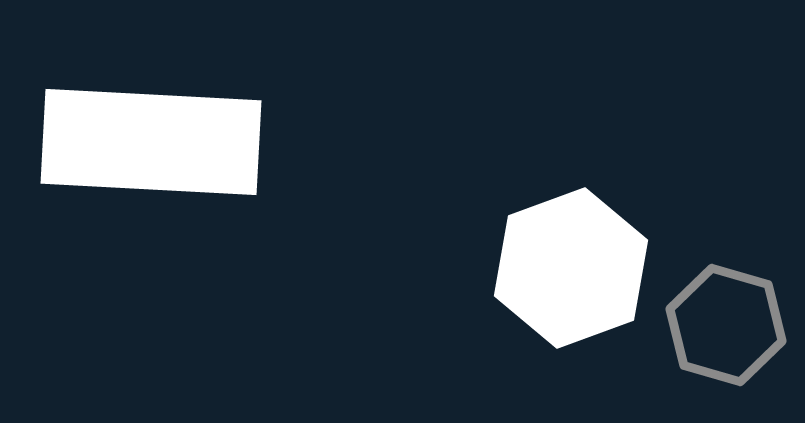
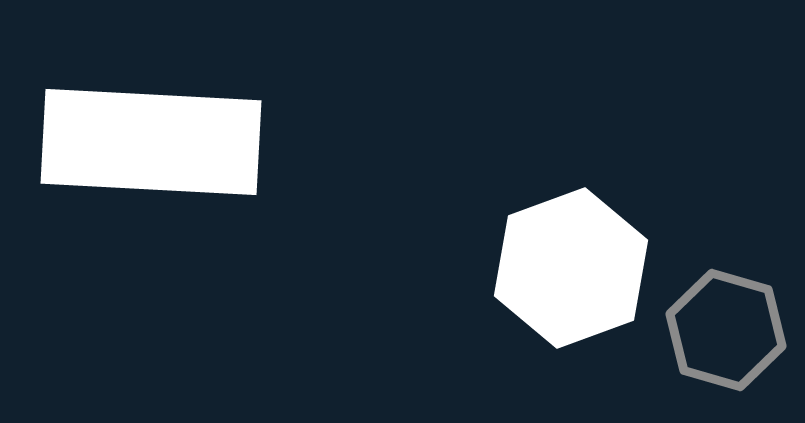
gray hexagon: moved 5 px down
